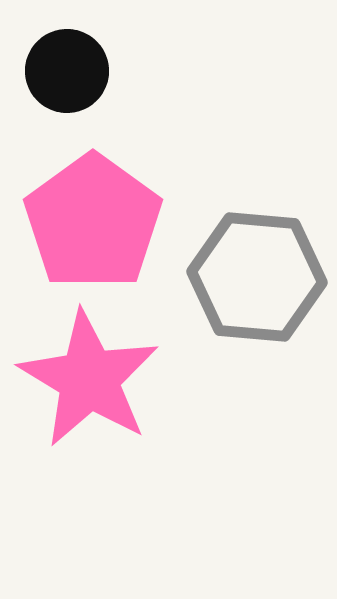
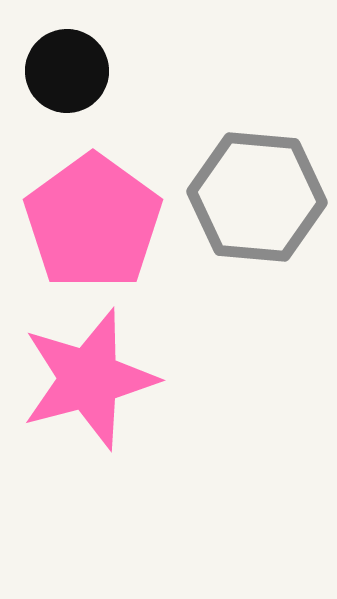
gray hexagon: moved 80 px up
pink star: rotated 26 degrees clockwise
